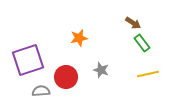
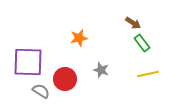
purple square: moved 2 px down; rotated 20 degrees clockwise
red circle: moved 1 px left, 2 px down
gray semicircle: rotated 36 degrees clockwise
